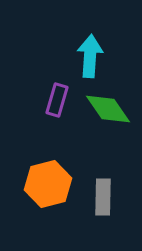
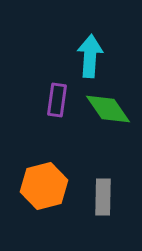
purple rectangle: rotated 8 degrees counterclockwise
orange hexagon: moved 4 px left, 2 px down
